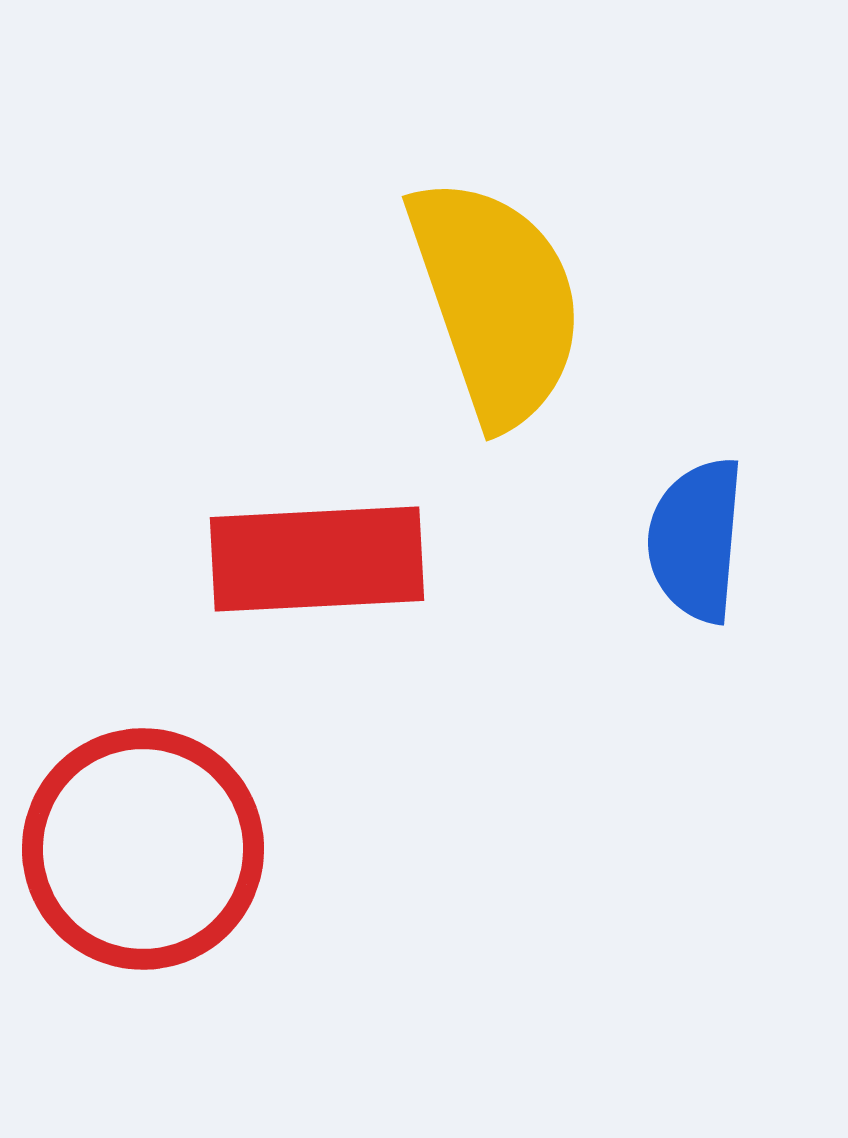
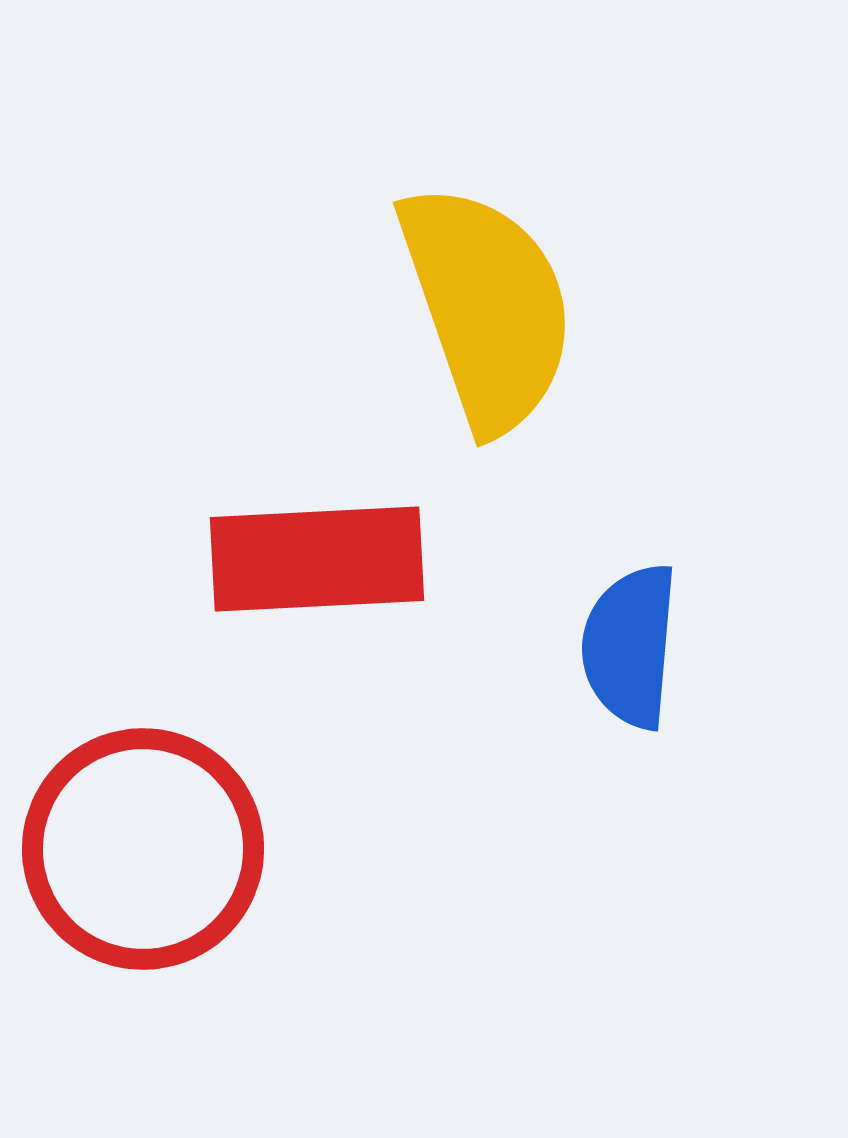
yellow semicircle: moved 9 px left, 6 px down
blue semicircle: moved 66 px left, 106 px down
